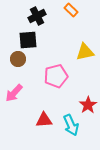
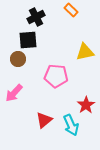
black cross: moved 1 px left, 1 px down
pink pentagon: rotated 20 degrees clockwise
red star: moved 2 px left
red triangle: rotated 36 degrees counterclockwise
